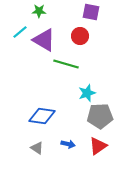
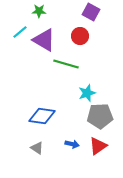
purple square: rotated 18 degrees clockwise
blue arrow: moved 4 px right
